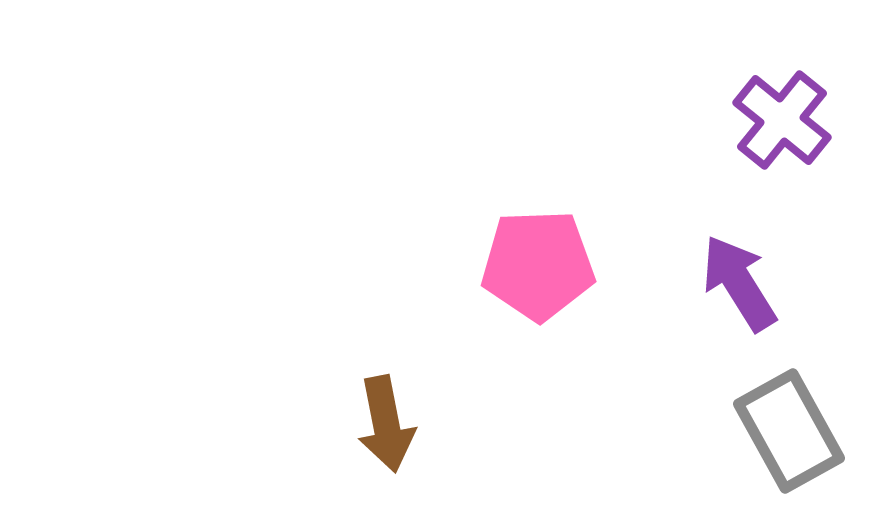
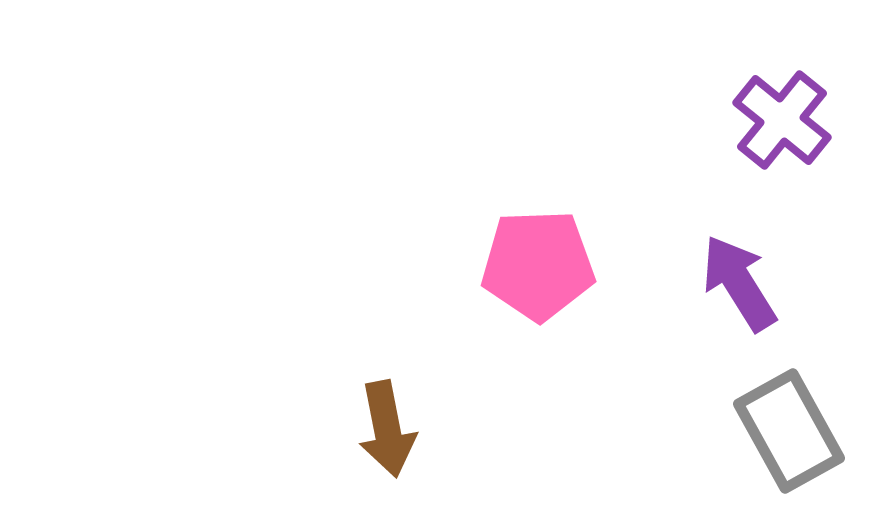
brown arrow: moved 1 px right, 5 px down
